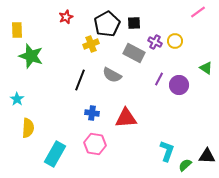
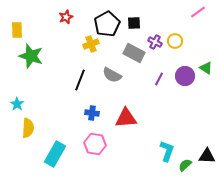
purple circle: moved 6 px right, 9 px up
cyan star: moved 5 px down
